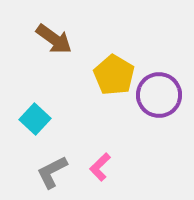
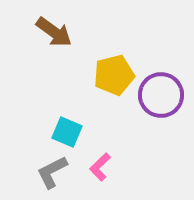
brown arrow: moved 7 px up
yellow pentagon: rotated 27 degrees clockwise
purple circle: moved 2 px right
cyan square: moved 32 px right, 13 px down; rotated 20 degrees counterclockwise
